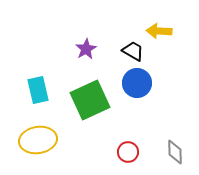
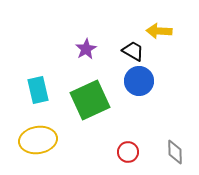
blue circle: moved 2 px right, 2 px up
